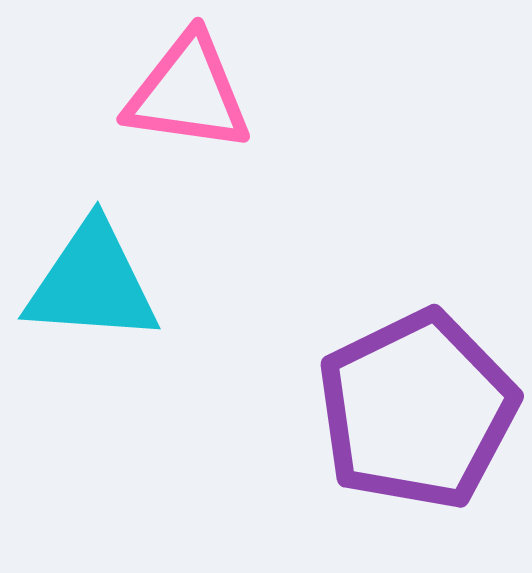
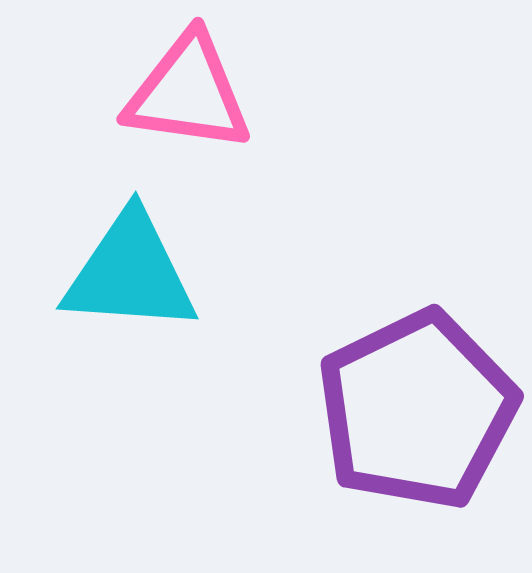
cyan triangle: moved 38 px right, 10 px up
